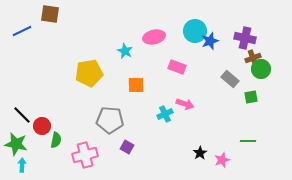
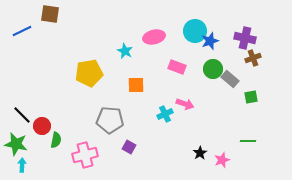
green circle: moved 48 px left
purple square: moved 2 px right
